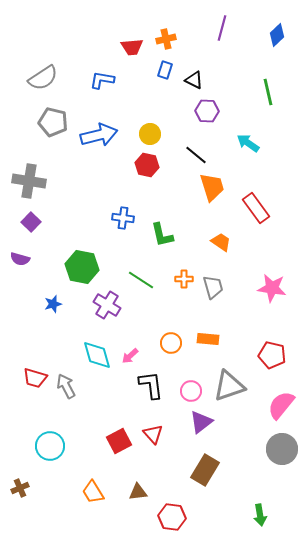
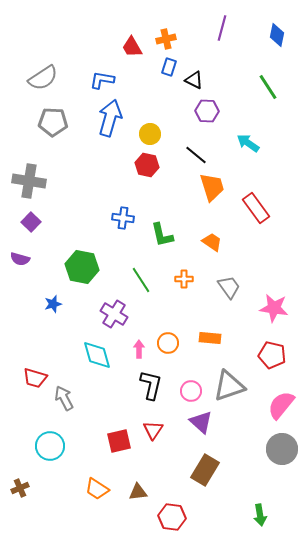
blue diamond at (277, 35): rotated 35 degrees counterclockwise
red trapezoid at (132, 47): rotated 65 degrees clockwise
blue rectangle at (165, 70): moved 4 px right, 3 px up
green line at (268, 92): moved 5 px up; rotated 20 degrees counterclockwise
gray pentagon at (53, 122): rotated 12 degrees counterclockwise
blue arrow at (99, 135): moved 11 px right, 17 px up; rotated 60 degrees counterclockwise
orange trapezoid at (221, 242): moved 9 px left
green line at (141, 280): rotated 24 degrees clockwise
gray trapezoid at (213, 287): moved 16 px right; rotated 20 degrees counterclockwise
pink star at (272, 288): moved 2 px right, 20 px down
purple cross at (107, 305): moved 7 px right, 9 px down
orange rectangle at (208, 339): moved 2 px right, 1 px up
orange circle at (171, 343): moved 3 px left
pink arrow at (130, 356): moved 9 px right, 7 px up; rotated 132 degrees clockwise
black L-shape at (151, 385): rotated 20 degrees clockwise
gray arrow at (66, 386): moved 2 px left, 12 px down
purple triangle at (201, 422): rotated 40 degrees counterclockwise
red triangle at (153, 434): moved 4 px up; rotated 15 degrees clockwise
red square at (119, 441): rotated 15 degrees clockwise
orange trapezoid at (93, 492): moved 4 px right, 3 px up; rotated 25 degrees counterclockwise
